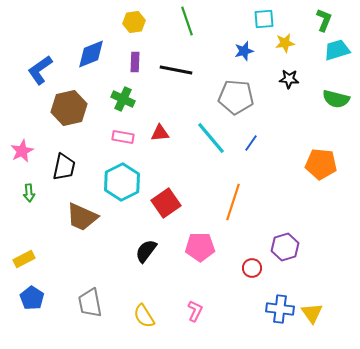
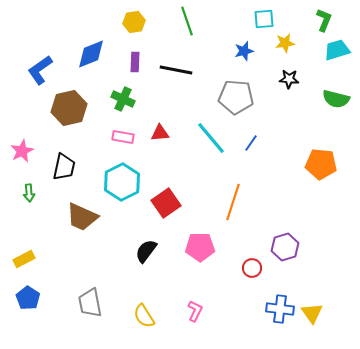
blue pentagon: moved 4 px left
